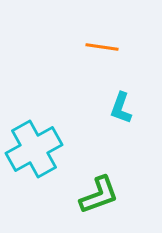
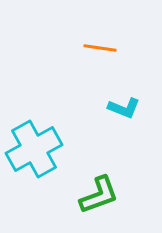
orange line: moved 2 px left, 1 px down
cyan L-shape: moved 3 px right; rotated 88 degrees counterclockwise
